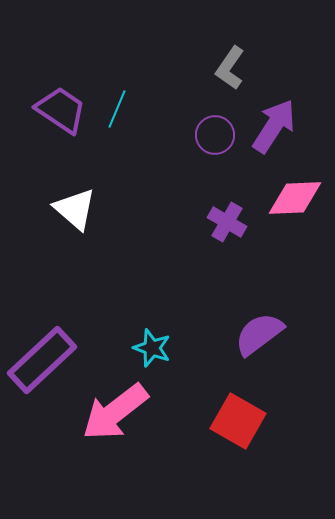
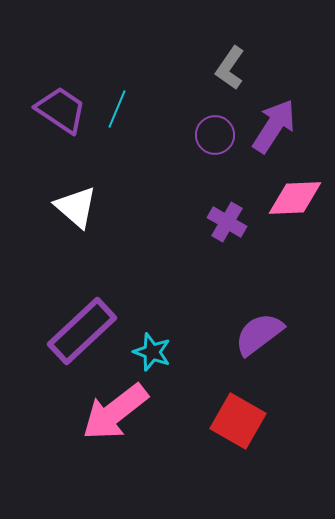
white triangle: moved 1 px right, 2 px up
cyan star: moved 4 px down
purple rectangle: moved 40 px right, 29 px up
